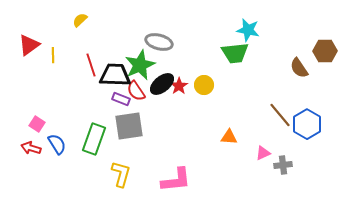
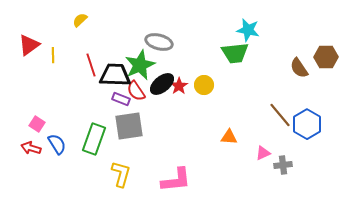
brown hexagon: moved 1 px right, 6 px down
